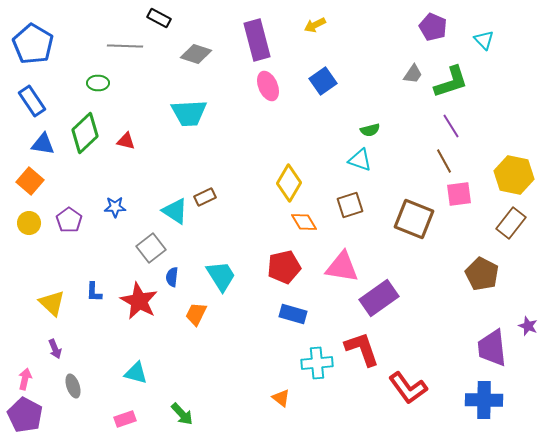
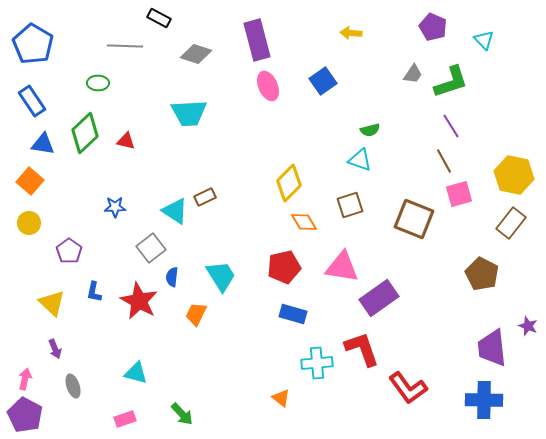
yellow arrow at (315, 25): moved 36 px right, 8 px down; rotated 30 degrees clockwise
yellow diamond at (289, 183): rotated 15 degrees clockwise
pink square at (459, 194): rotated 8 degrees counterclockwise
purple pentagon at (69, 220): moved 31 px down
blue L-shape at (94, 292): rotated 10 degrees clockwise
